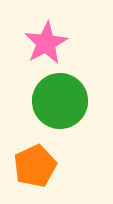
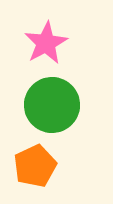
green circle: moved 8 px left, 4 px down
